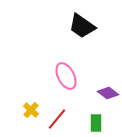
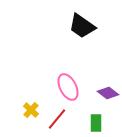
pink ellipse: moved 2 px right, 11 px down
